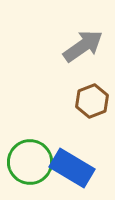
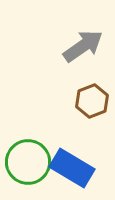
green circle: moved 2 px left
